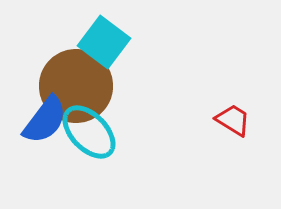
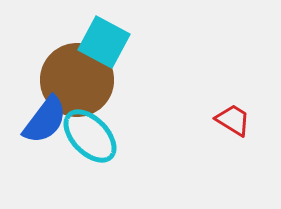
cyan square: rotated 9 degrees counterclockwise
brown circle: moved 1 px right, 6 px up
cyan ellipse: moved 1 px right, 4 px down
